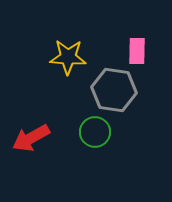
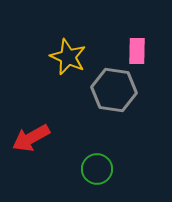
yellow star: rotated 21 degrees clockwise
green circle: moved 2 px right, 37 px down
